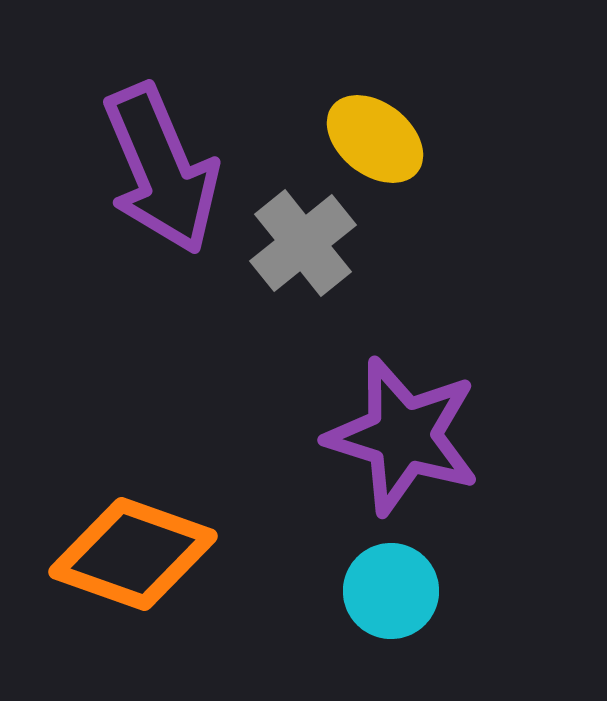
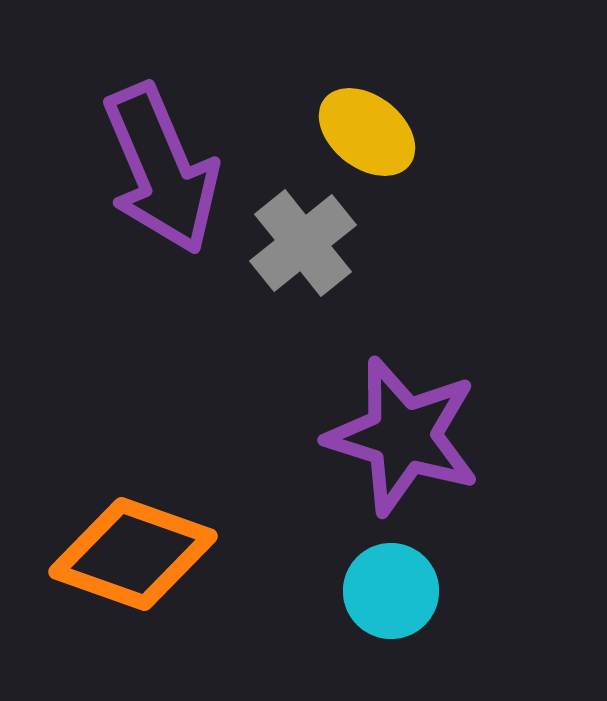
yellow ellipse: moved 8 px left, 7 px up
